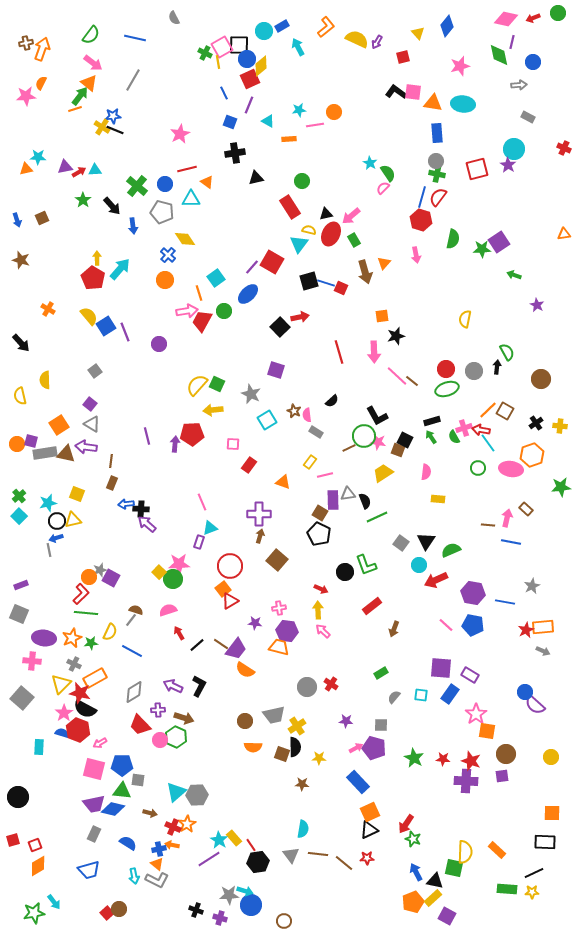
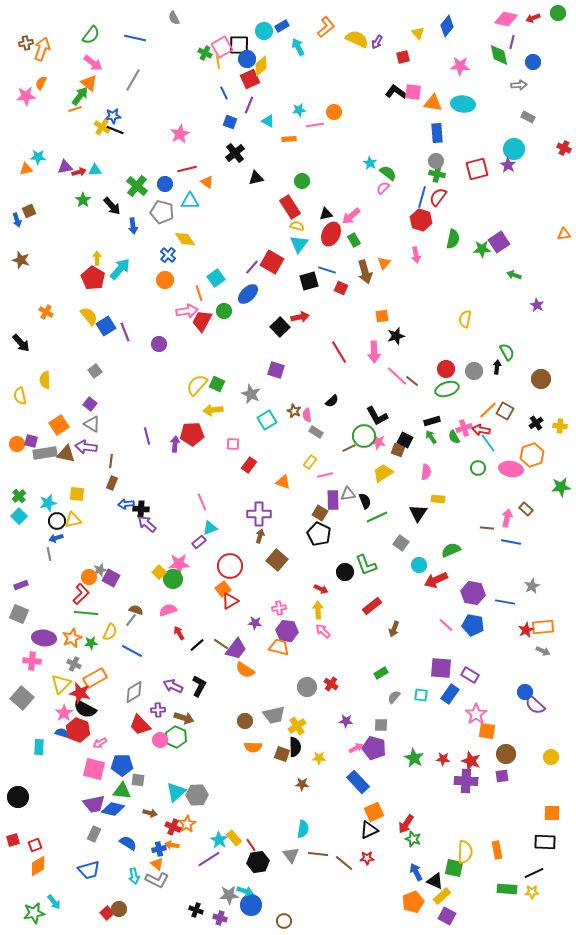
pink star at (460, 66): rotated 18 degrees clockwise
black cross at (235, 153): rotated 30 degrees counterclockwise
red arrow at (79, 172): rotated 16 degrees clockwise
green semicircle at (388, 173): rotated 18 degrees counterclockwise
cyan triangle at (191, 199): moved 1 px left, 2 px down
brown square at (42, 218): moved 13 px left, 7 px up
yellow semicircle at (309, 230): moved 12 px left, 4 px up
blue line at (326, 283): moved 1 px right, 13 px up
orange cross at (48, 309): moved 2 px left, 3 px down
red line at (339, 352): rotated 15 degrees counterclockwise
yellow square at (77, 494): rotated 14 degrees counterclockwise
brown line at (488, 525): moved 1 px left, 3 px down
black triangle at (426, 541): moved 8 px left, 28 px up
purple rectangle at (199, 542): rotated 32 degrees clockwise
gray line at (49, 550): moved 4 px down
orange square at (370, 812): moved 4 px right
orange rectangle at (497, 850): rotated 36 degrees clockwise
black triangle at (435, 881): rotated 12 degrees clockwise
yellow rectangle at (433, 898): moved 9 px right, 2 px up
